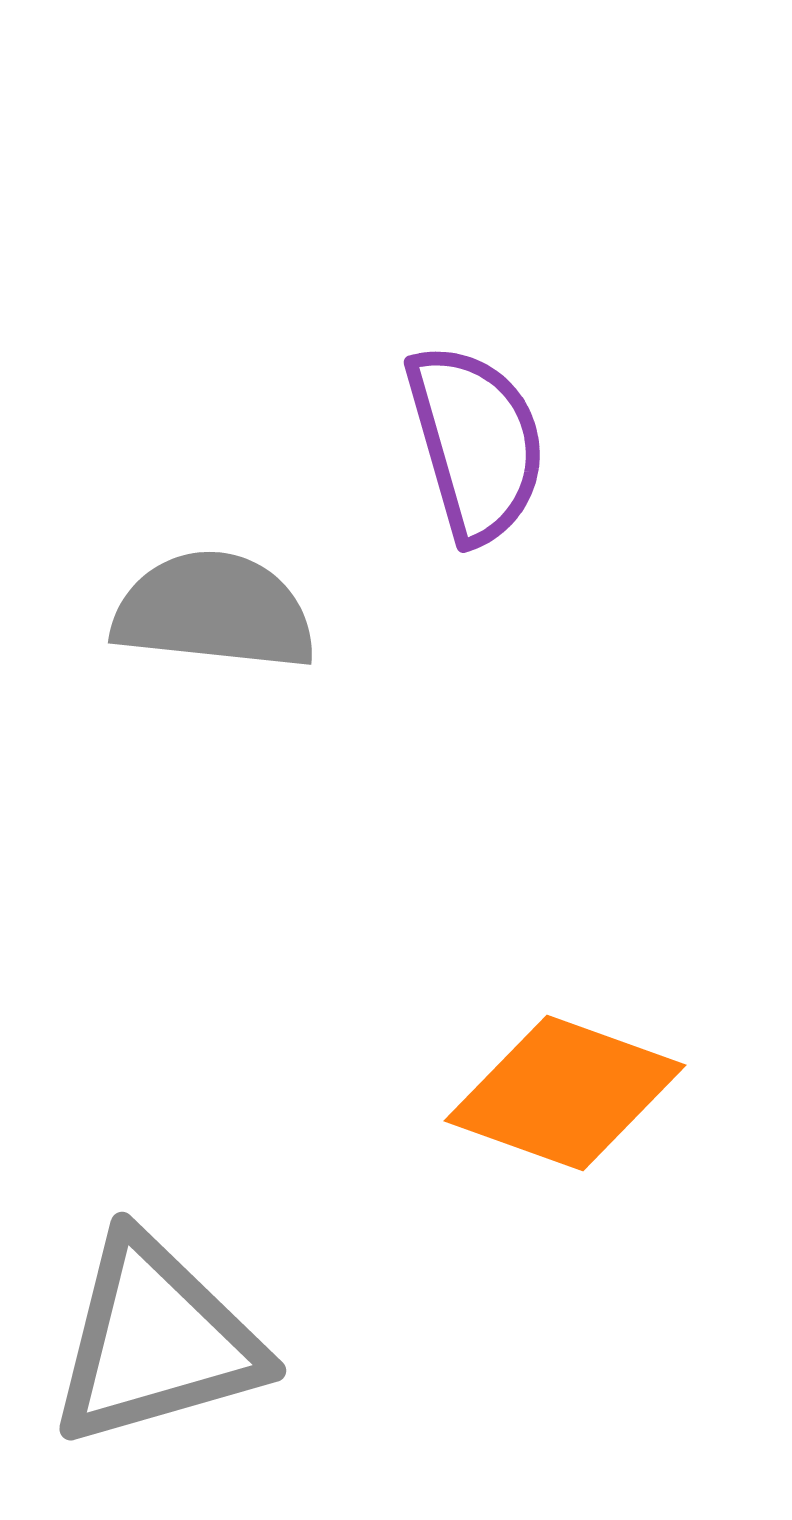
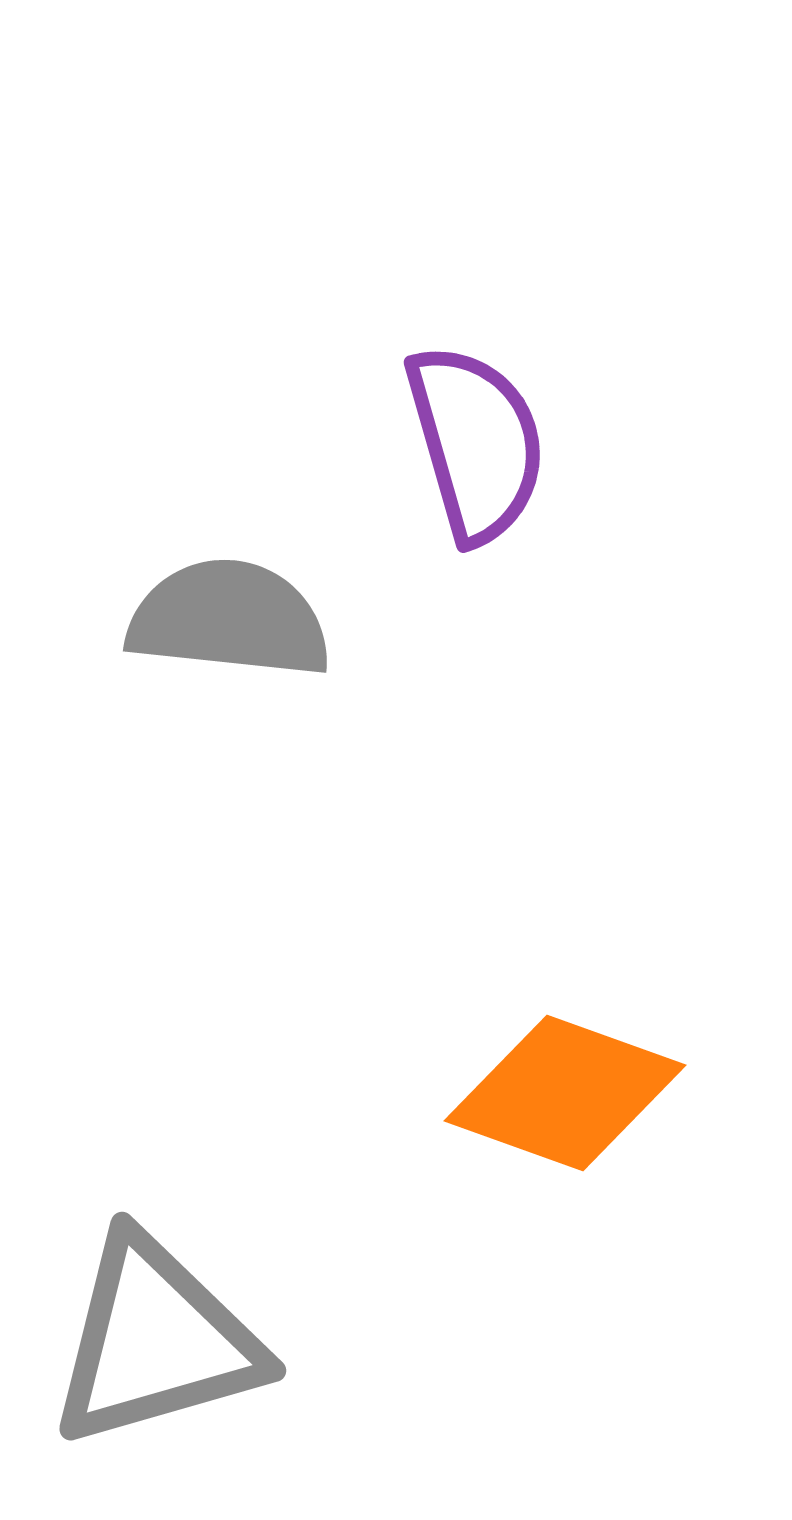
gray semicircle: moved 15 px right, 8 px down
